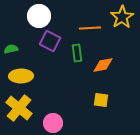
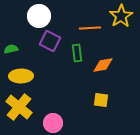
yellow star: moved 1 px left, 1 px up
yellow cross: moved 1 px up
